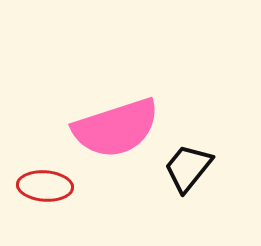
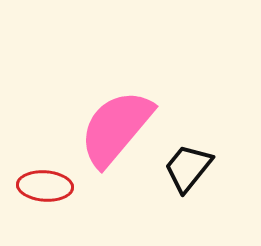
pink semicircle: rotated 148 degrees clockwise
